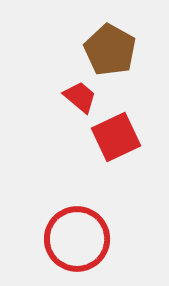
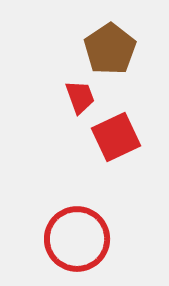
brown pentagon: moved 1 px up; rotated 9 degrees clockwise
red trapezoid: rotated 30 degrees clockwise
